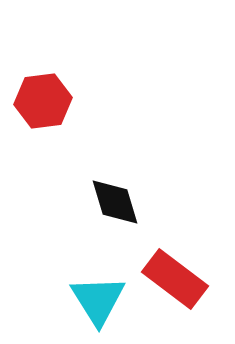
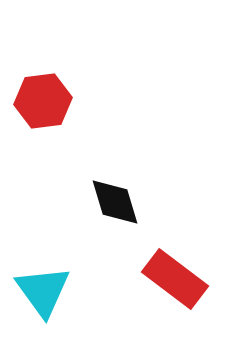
cyan triangle: moved 55 px left, 9 px up; rotated 4 degrees counterclockwise
